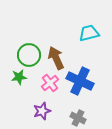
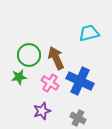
pink cross: rotated 18 degrees counterclockwise
